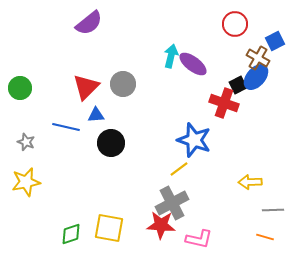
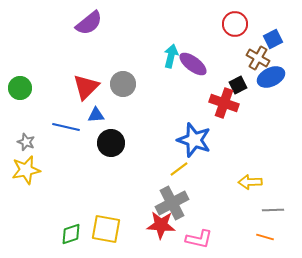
blue square: moved 2 px left, 2 px up
blue ellipse: moved 15 px right; rotated 24 degrees clockwise
yellow star: moved 12 px up
yellow square: moved 3 px left, 1 px down
